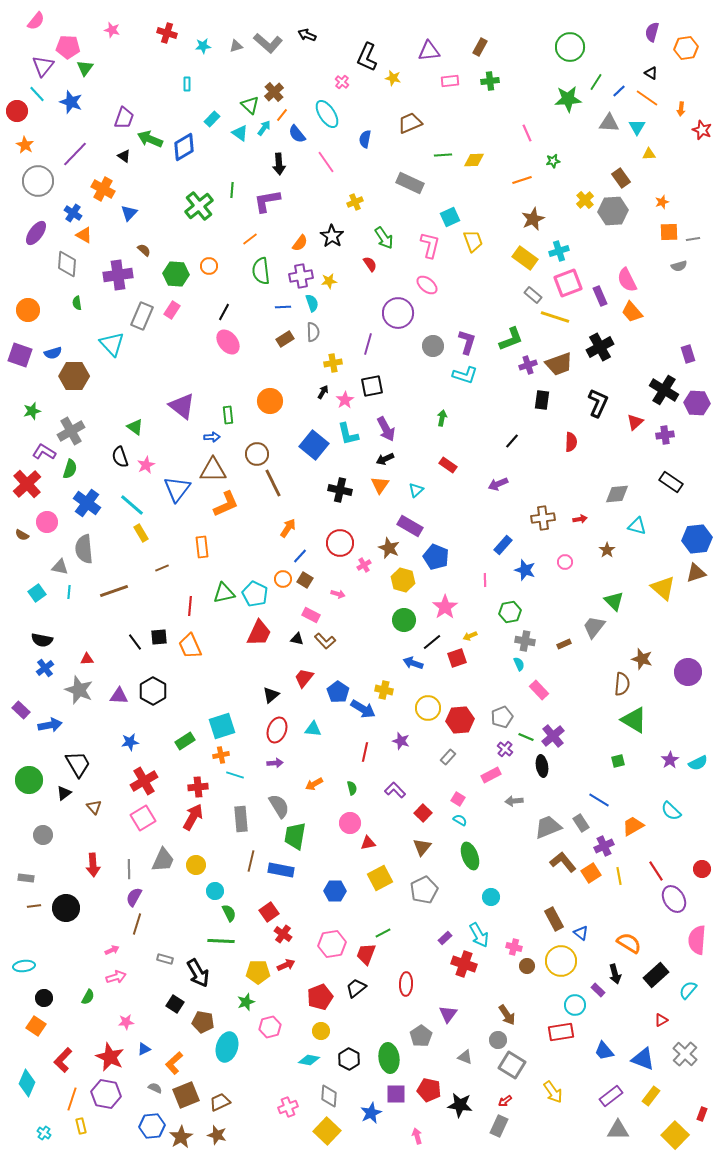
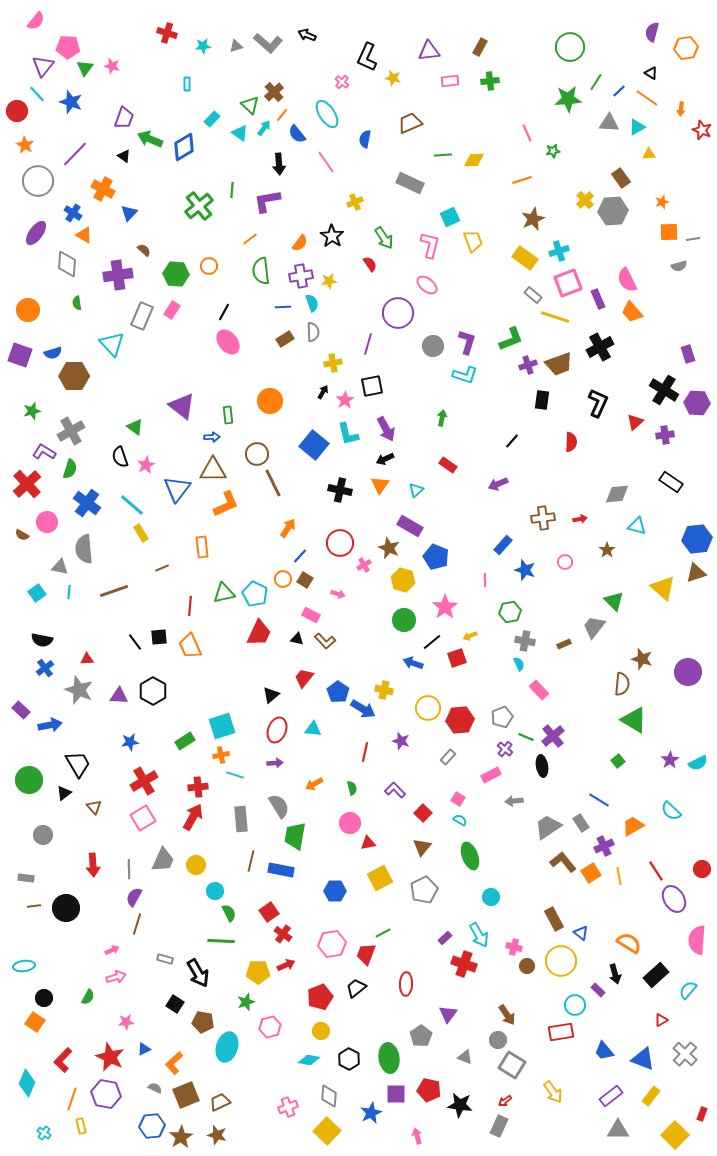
pink star at (112, 30): moved 36 px down
cyan triangle at (637, 127): rotated 30 degrees clockwise
green star at (553, 161): moved 10 px up
purple rectangle at (600, 296): moved 2 px left, 3 px down
green square at (618, 761): rotated 24 degrees counterclockwise
gray trapezoid at (548, 827): rotated 12 degrees counterclockwise
orange square at (36, 1026): moved 1 px left, 4 px up
